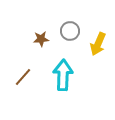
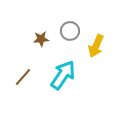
yellow arrow: moved 2 px left, 2 px down
cyan arrow: rotated 32 degrees clockwise
